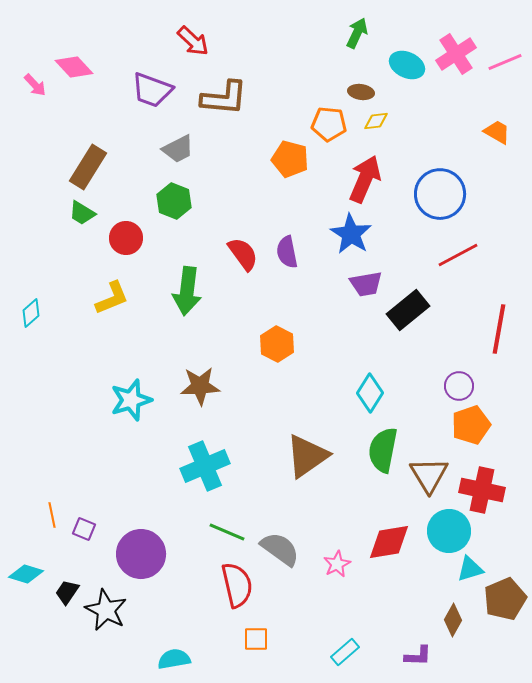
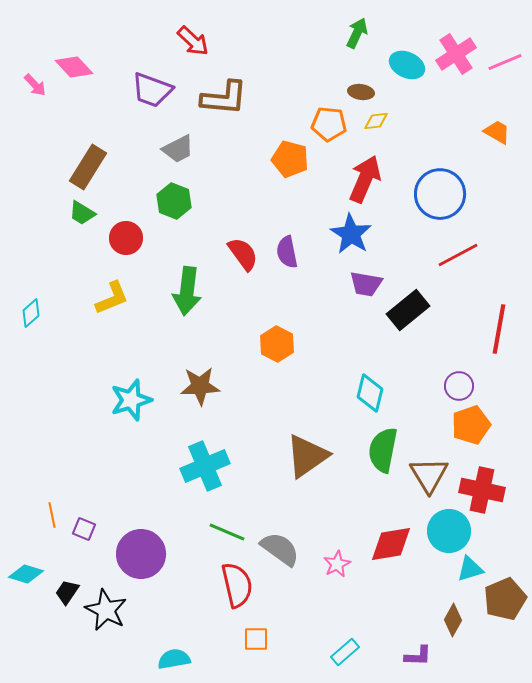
purple trapezoid at (366, 284): rotated 20 degrees clockwise
cyan diamond at (370, 393): rotated 18 degrees counterclockwise
red diamond at (389, 542): moved 2 px right, 2 px down
